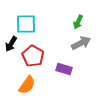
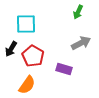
green arrow: moved 10 px up
black arrow: moved 5 px down
